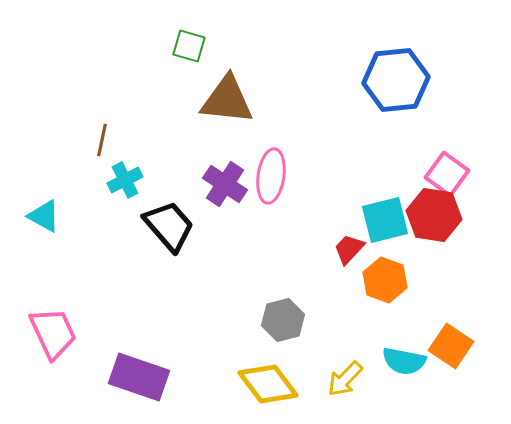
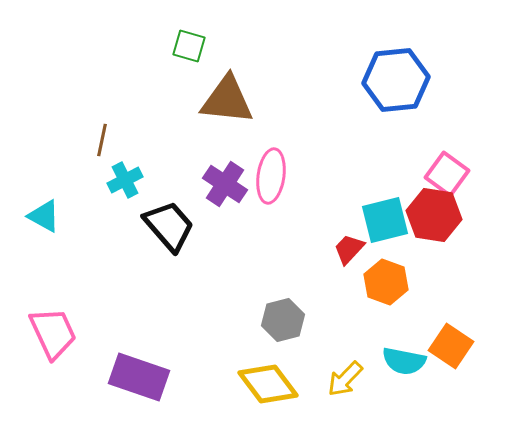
orange hexagon: moved 1 px right, 2 px down
